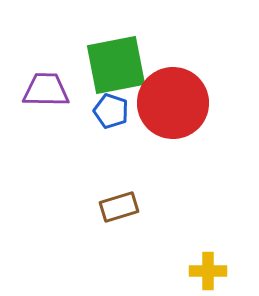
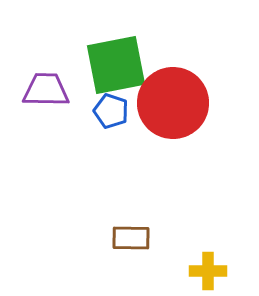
brown rectangle: moved 12 px right, 31 px down; rotated 18 degrees clockwise
